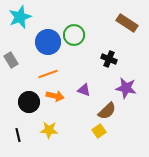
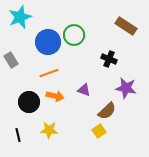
brown rectangle: moved 1 px left, 3 px down
orange line: moved 1 px right, 1 px up
